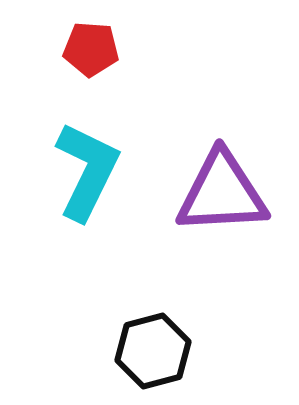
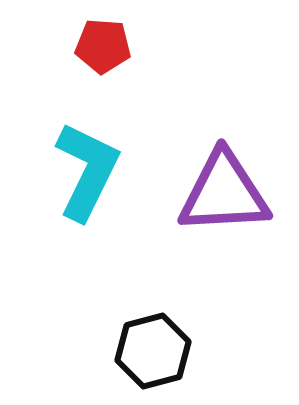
red pentagon: moved 12 px right, 3 px up
purple triangle: moved 2 px right
